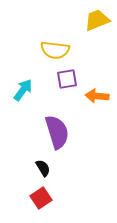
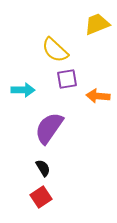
yellow trapezoid: moved 4 px down
yellow semicircle: rotated 36 degrees clockwise
cyan arrow: rotated 55 degrees clockwise
orange arrow: moved 1 px right
purple semicircle: moved 8 px left, 4 px up; rotated 128 degrees counterclockwise
red square: moved 1 px up
